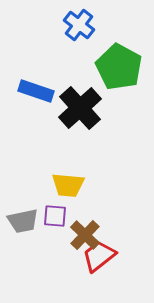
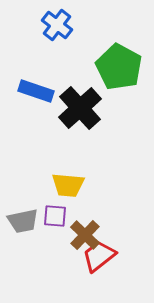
blue cross: moved 22 px left
